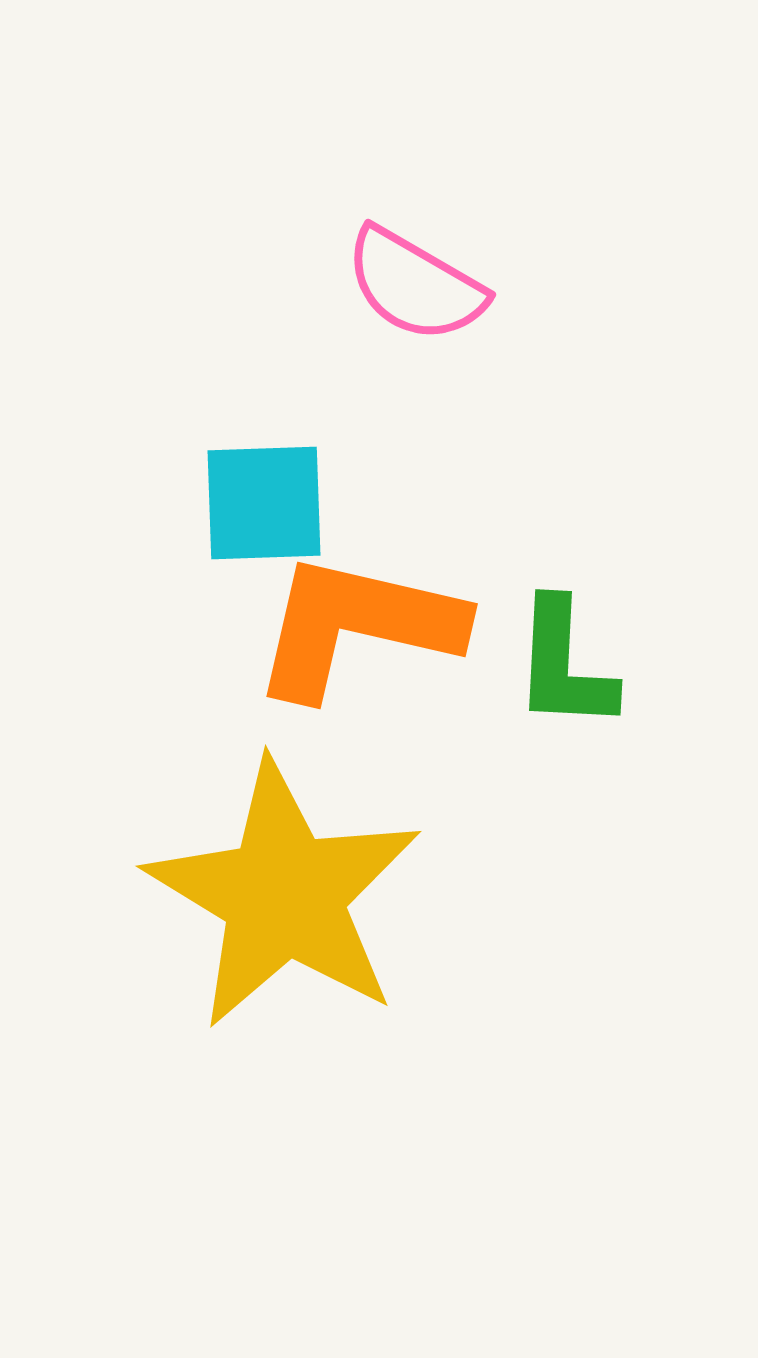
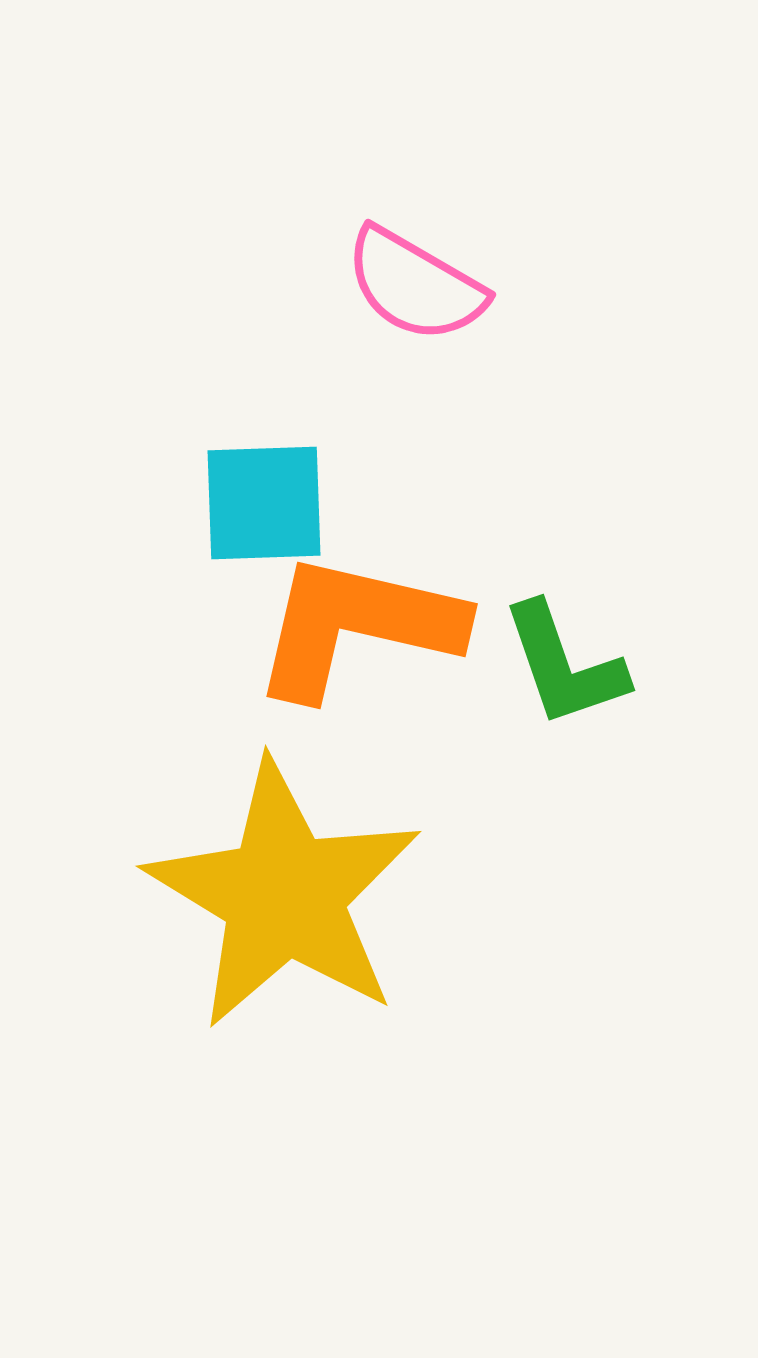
green L-shape: rotated 22 degrees counterclockwise
